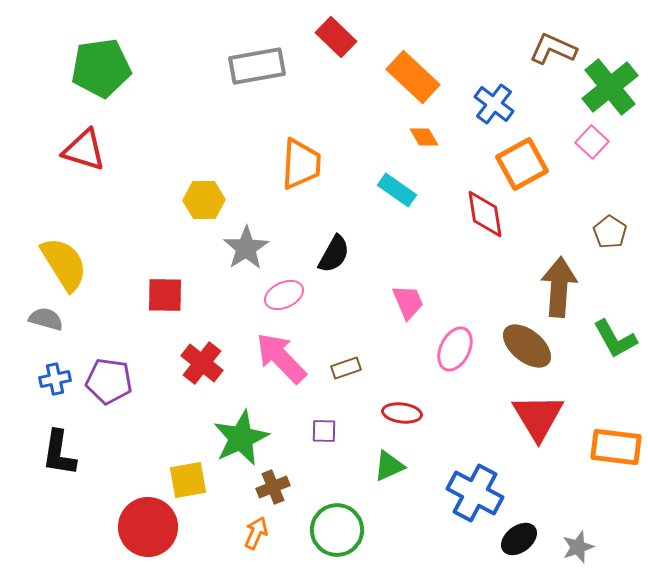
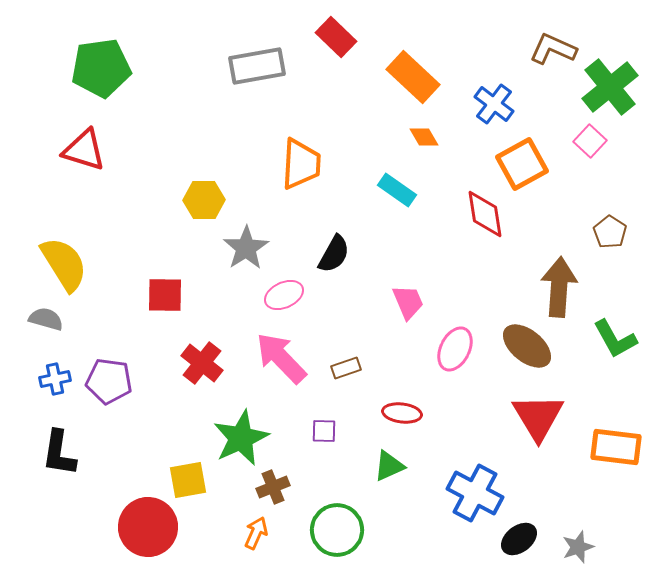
pink square at (592, 142): moved 2 px left, 1 px up
